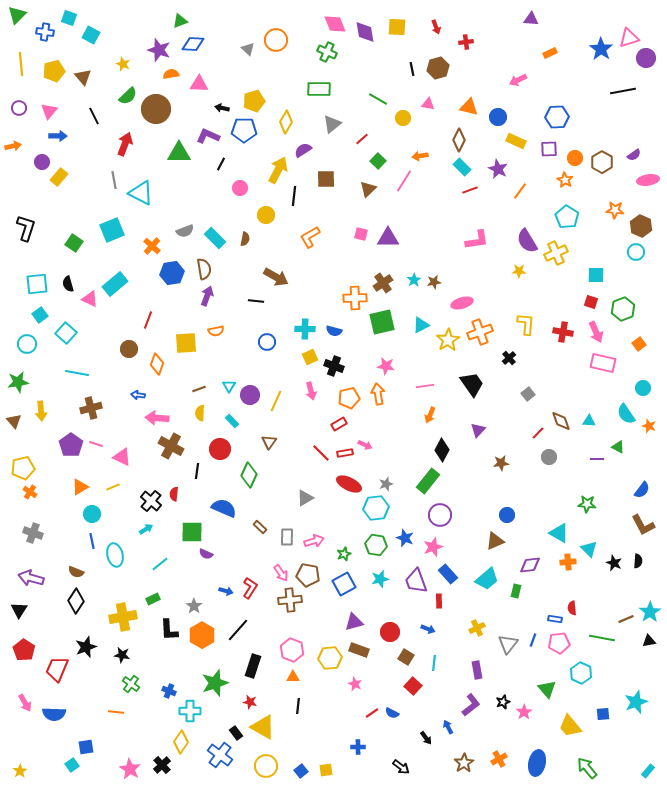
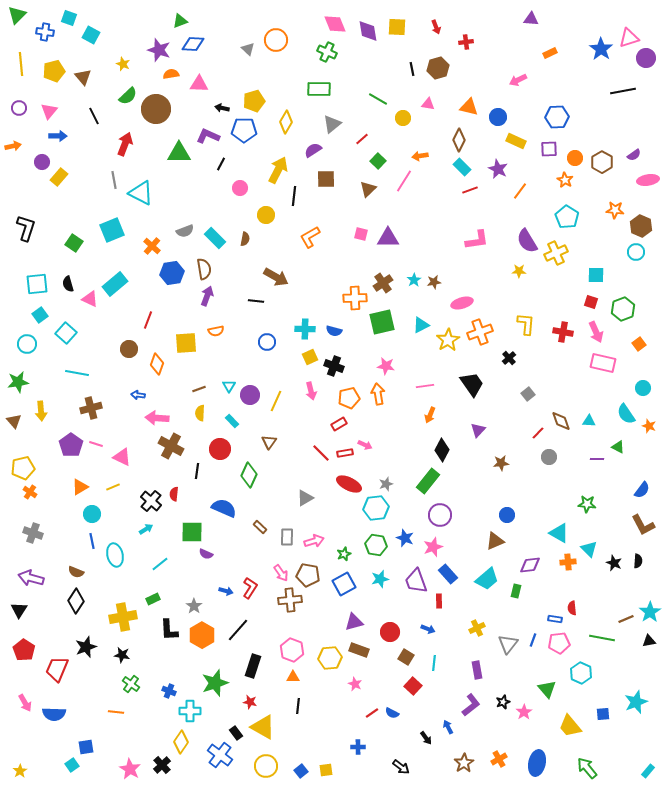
purple diamond at (365, 32): moved 3 px right, 1 px up
purple semicircle at (303, 150): moved 10 px right
